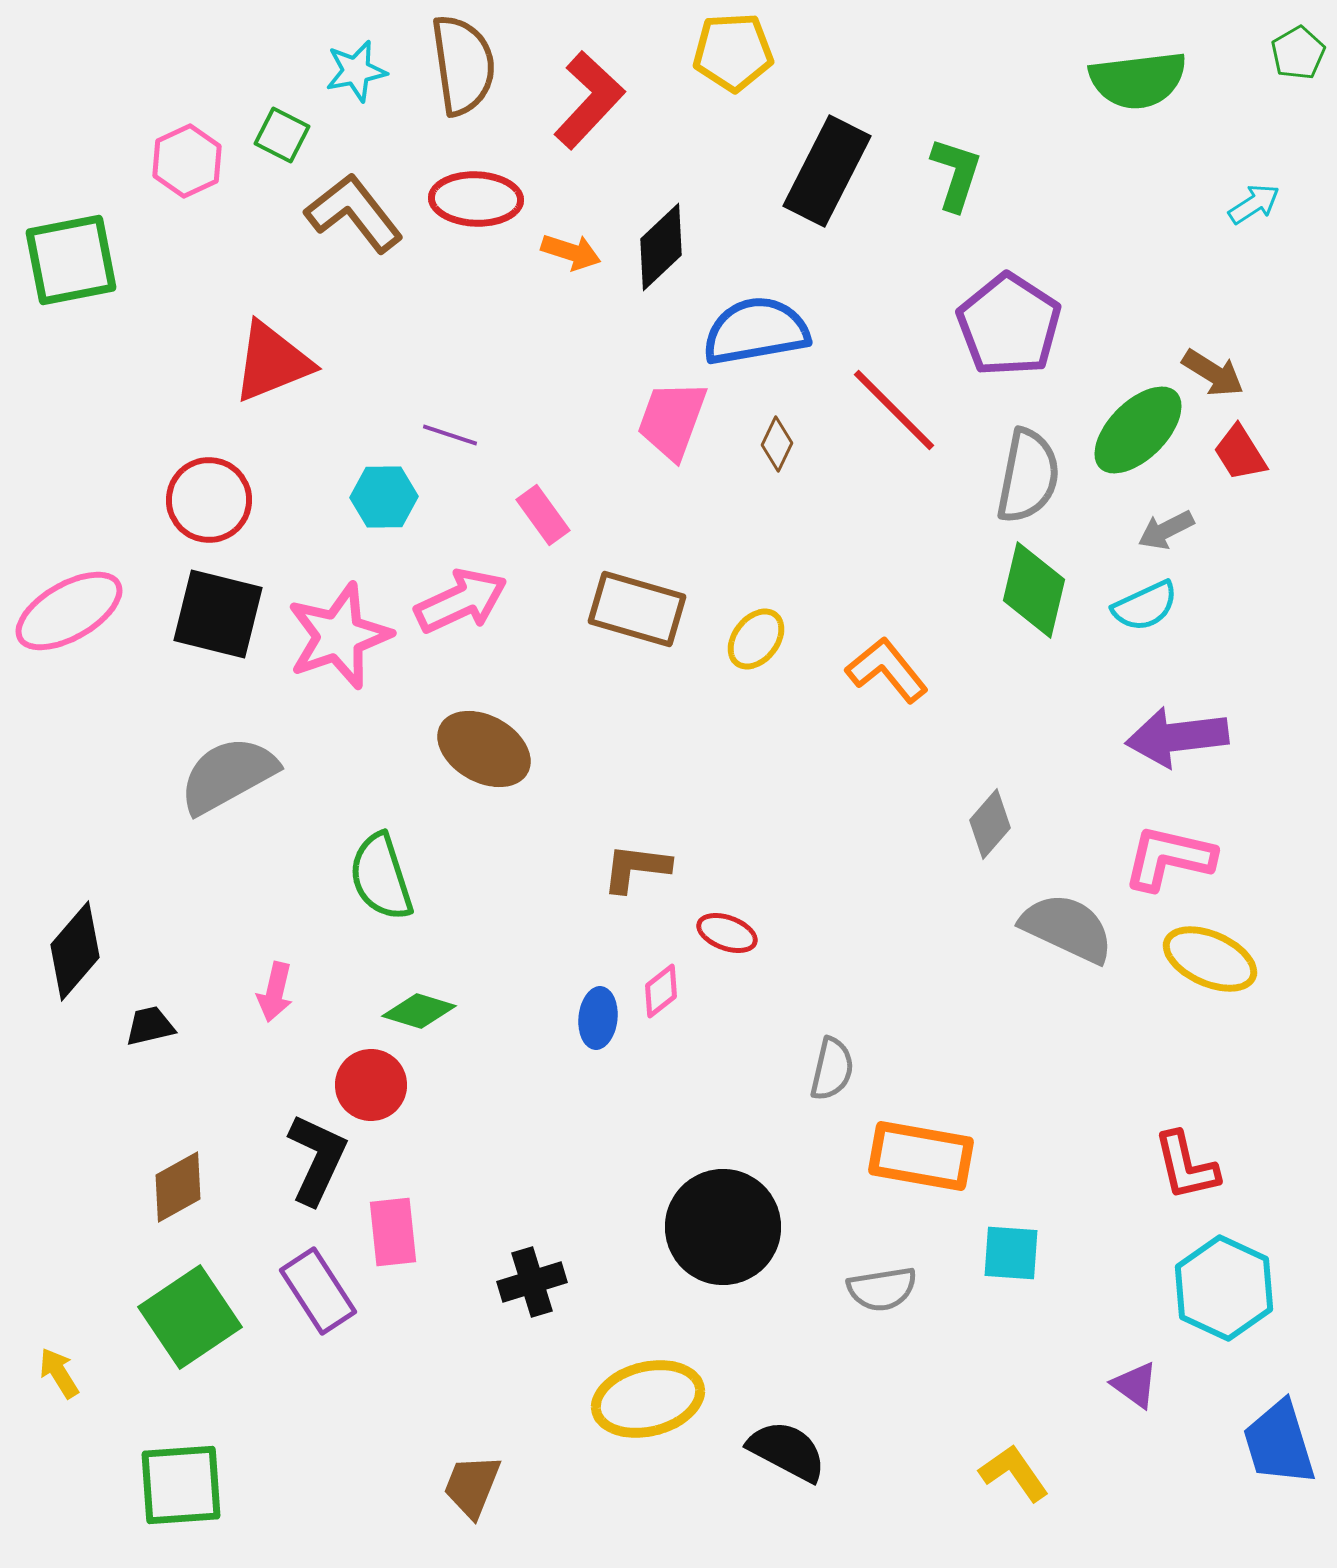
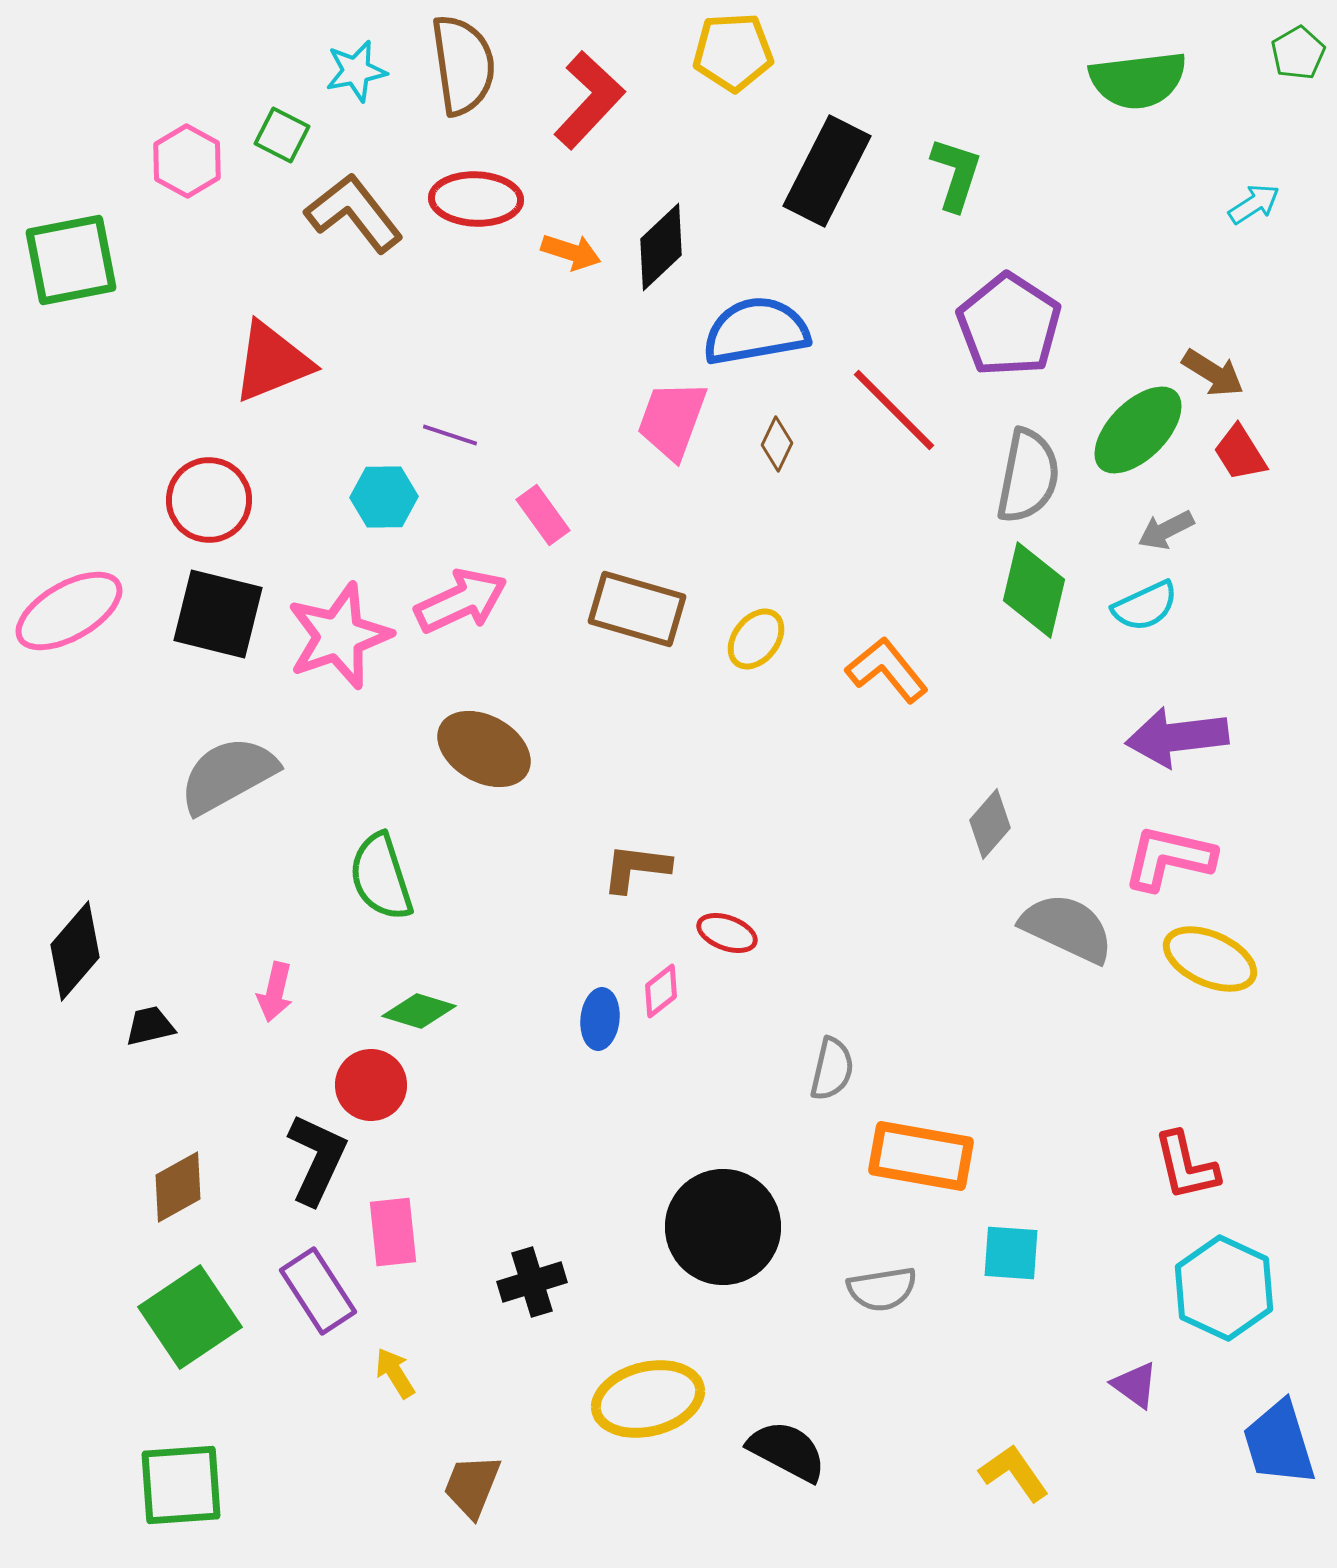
pink hexagon at (187, 161): rotated 6 degrees counterclockwise
blue ellipse at (598, 1018): moved 2 px right, 1 px down
yellow arrow at (59, 1373): moved 336 px right
